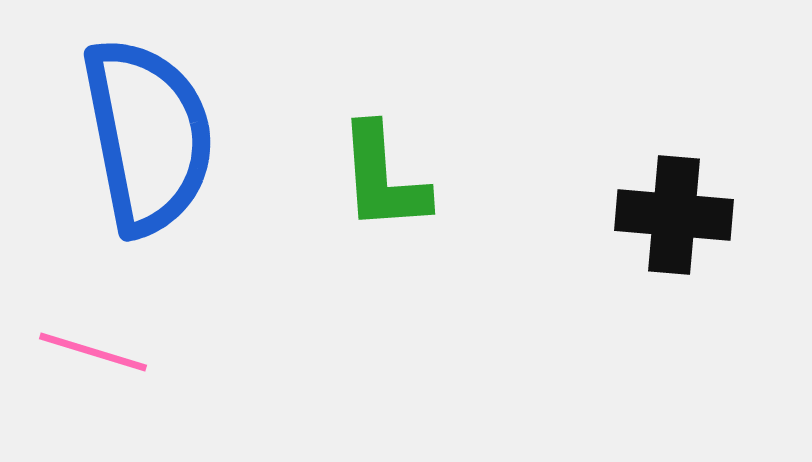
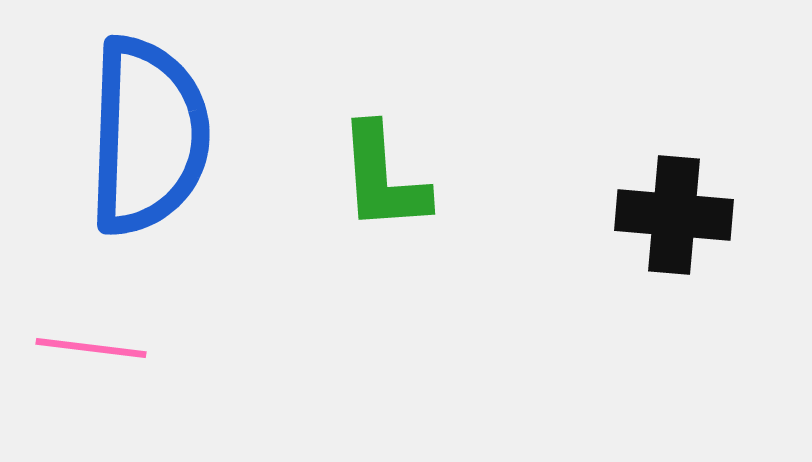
blue semicircle: rotated 13 degrees clockwise
pink line: moved 2 px left, 4 px up; rotated 10 degrees counterclockwise
